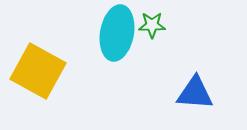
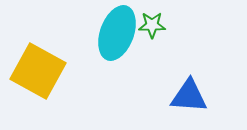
cyan ellipse: rotated 10 degrees clockwise
blue triangle: moved 6 px left, 3 px down
